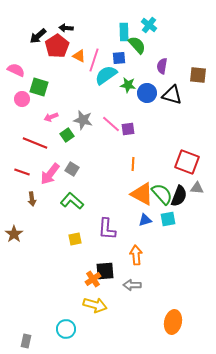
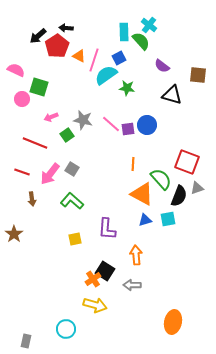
green semicircle at (137, 45): moved 4 px right, 4 px up
blue square at (119, 58): rotated 24 degrees counterclockwise
purple semicircle at (162, 66): rotated 63 degrees counterclockwise
green star at (128, 85): moved 1 px left, 3 px down
blue circle at (147, 93): moved 32 px down
gray triangle at (197, 188): rotated 24 degrees counterclockwise
green semicircle at (162, 194): moved 1 px left, 15 px up
black square at (105, 271): rotated 36 degrees clockwise
